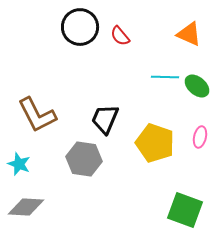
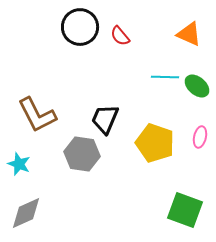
gray hexagon: moved 2 px left, 5 px up
gray diamond: moved 6 px down; rotated 27 degrees counterclockwise
